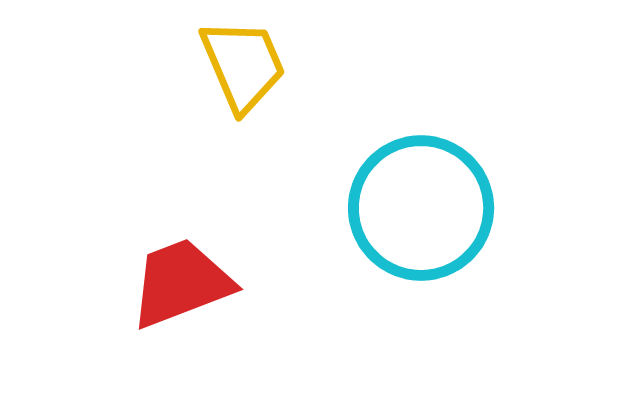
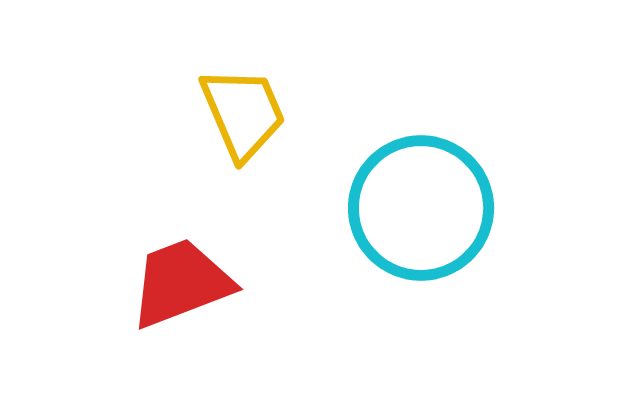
yellow trapezoid: moved 48 px down
